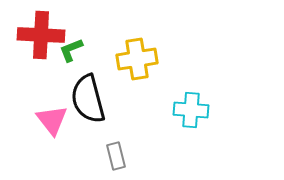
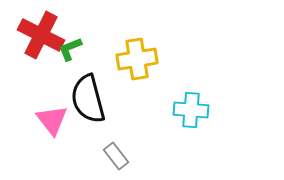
red cross: rotated 24 degrees clockwise
green L-shape: moved 1 px left, 1 px up
gray rectangle: rotated 24 degrees counterclockwise
